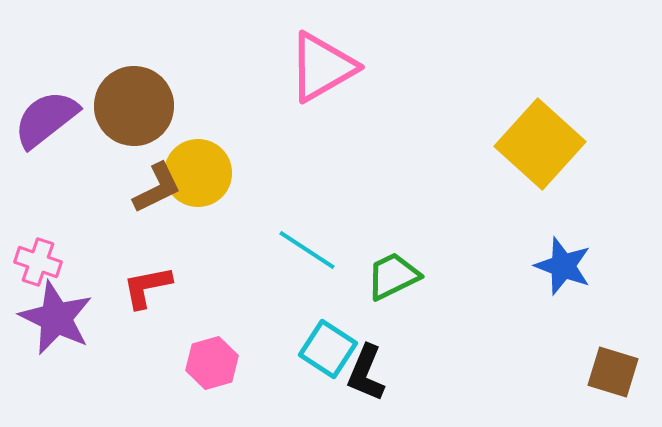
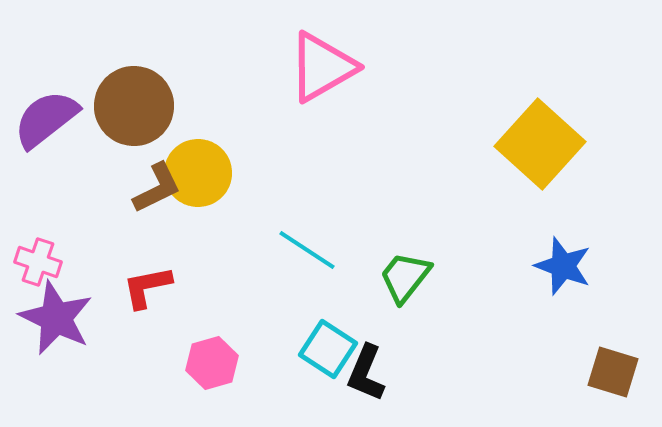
green trapezoid: moved 12 px right, 1 px down; rotated 26 degrees counterclockwise
